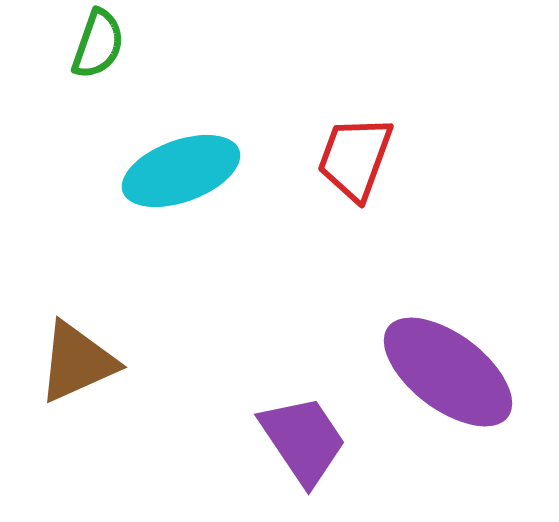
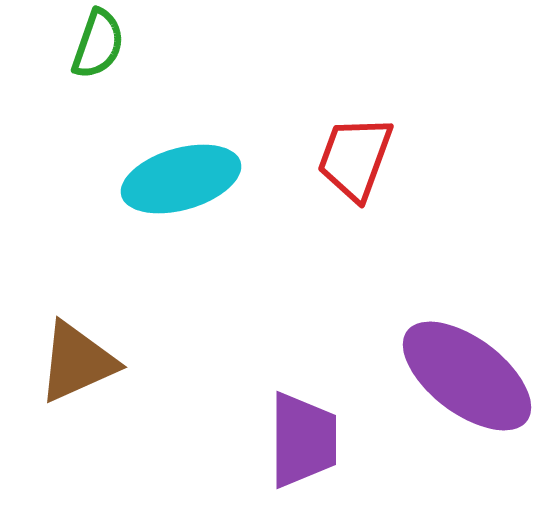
cyan ellipse: moved 8 px down; rotated 4 degrees clockwise
purple ellipse: moved 19 px right, 4 px down
purple trapezoid: rotated 34 degrees clockwise
